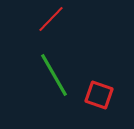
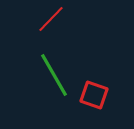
red square: moved 5 px left
